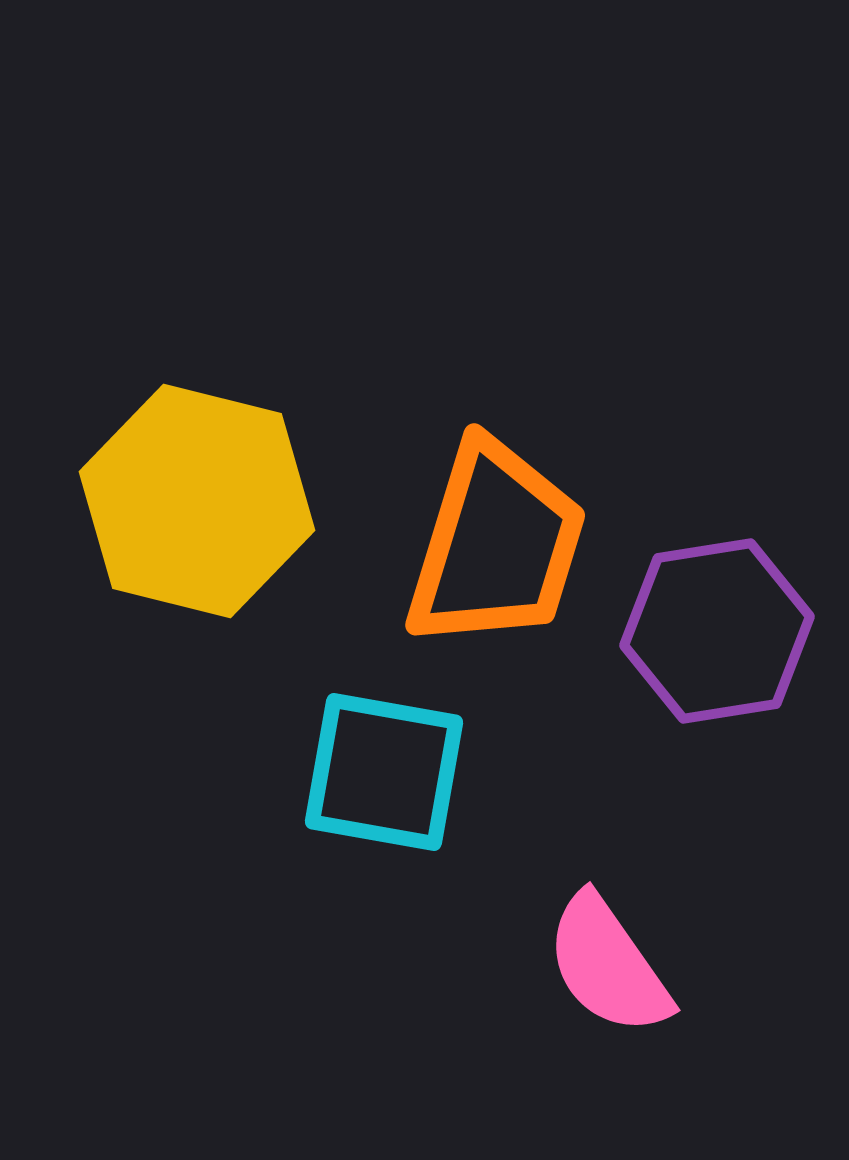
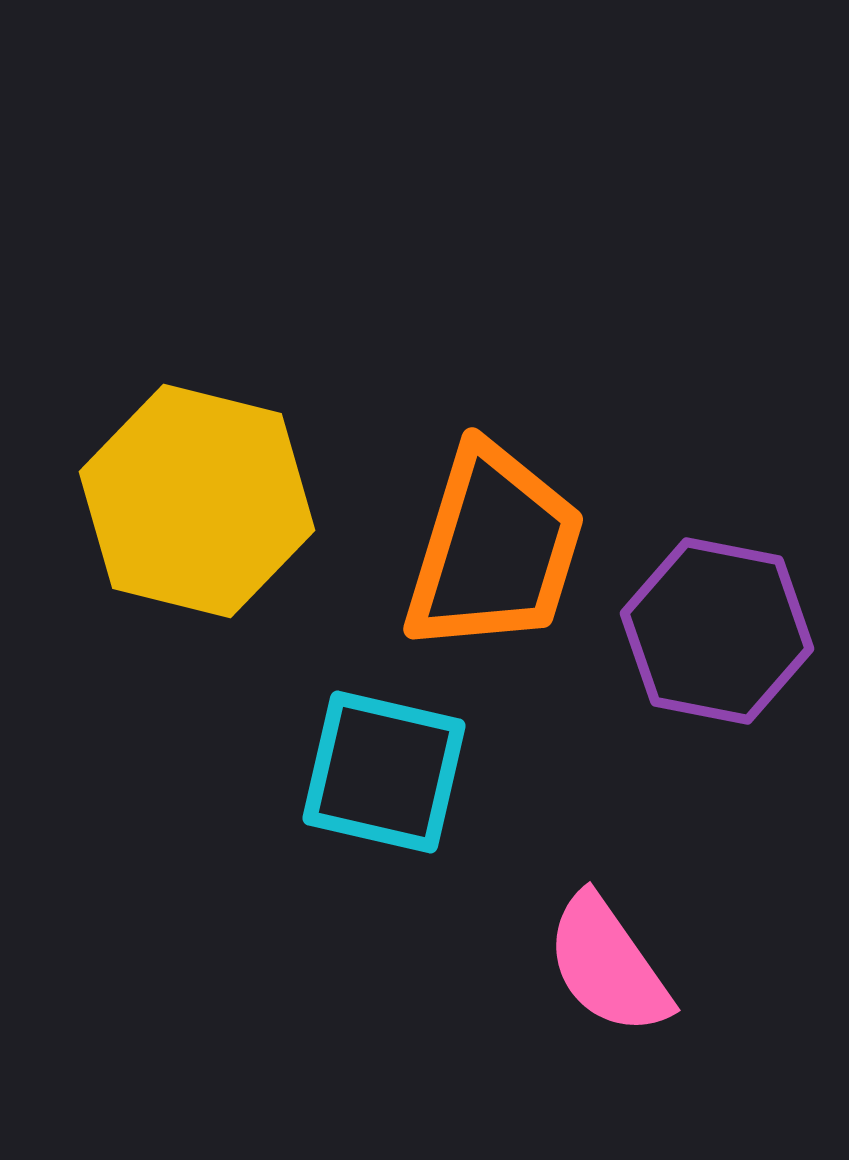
orange trapezoid: moved 2 px left, 4 px down
purple hexagon: rotated 20 degrees clockwise
cyan square: rotated 3 degrees clockwise
